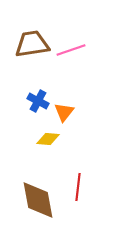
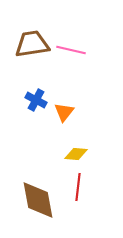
pink line: rotated 32 degrees clockwise
blue cross: moved 2 px left, 1 px up
yellow diamond: moved 28 px right, 15 px down
